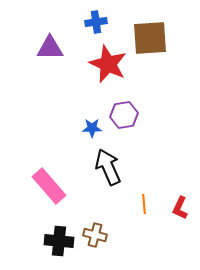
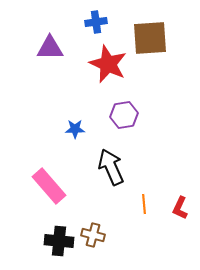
blue star: moved 17 px left, 1 px down
black arrow: moved 3 px right
brown cross: moved 2 px left
